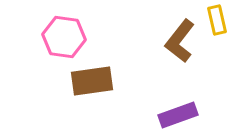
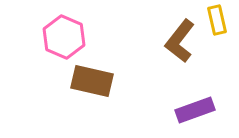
pink hexagon: rotated 15 degrees clockwise
brown rectangle: rotated 21 degrees clockwise
purple rectangle: moved 17 px right, 5 px up
